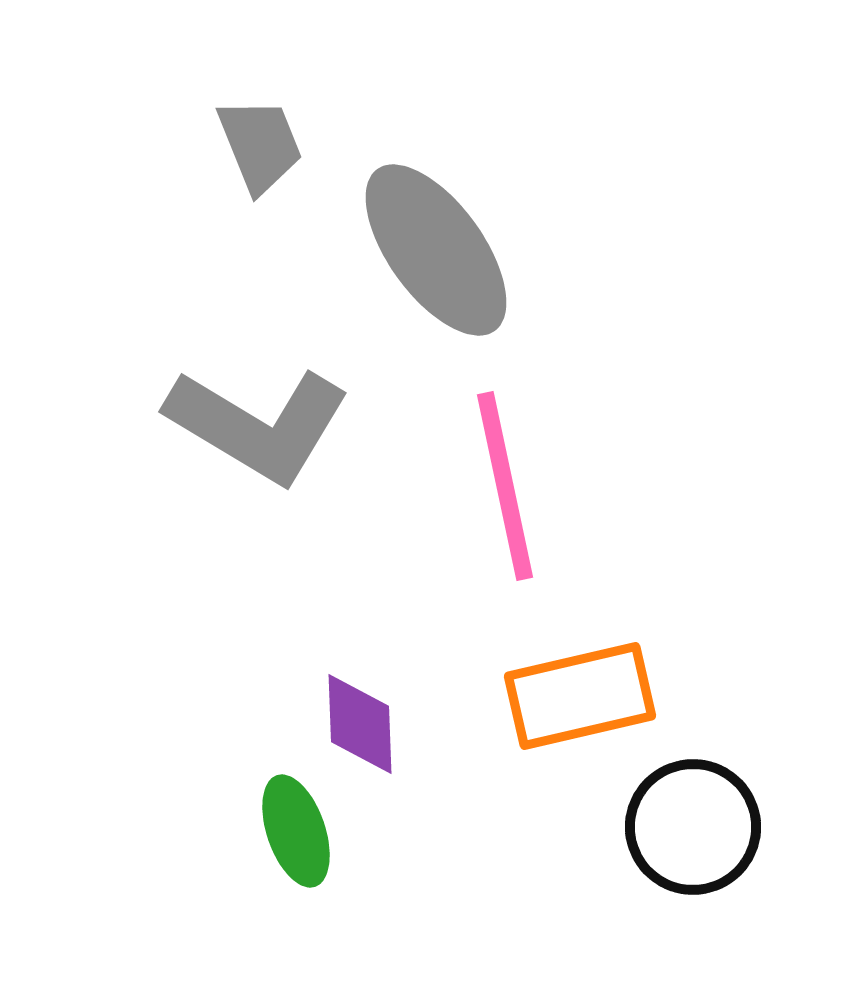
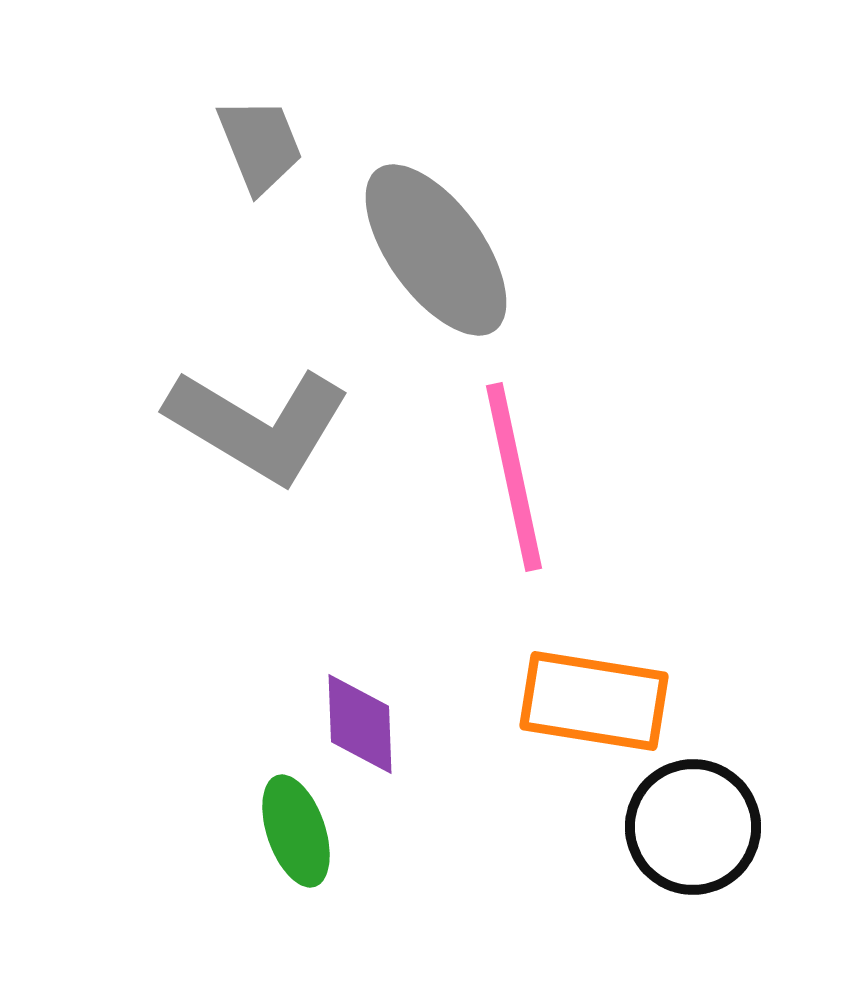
pink line: moved 9 px right, 9 px up
orange rectangle: moved 14 px right, 5 px down; rotated 22 degrees clockwise
